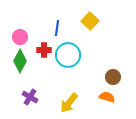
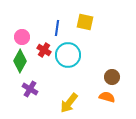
yellow square: moved 5 px left, 1 px down; rotated 30 degrees counterclockwise
pink circle: moved 2 px right
red cross: rotated 32 degrees clockwise
brown circle: moved 1 px left
purple cross: moved 8 px up
